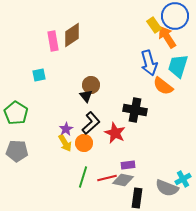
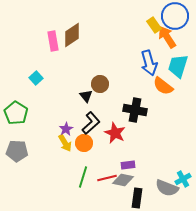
cyan square: moved 3 px left, 3 px down; rotated 32 degrees counterclockwise
brown circle: moved 9 px right, 1 px up
